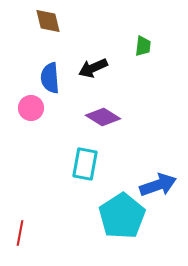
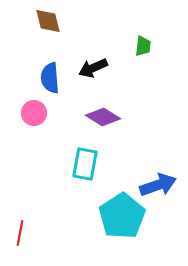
pink circle: moved 3 px right, 5 px down
